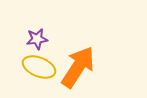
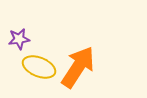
purple star: moved 18 px left
